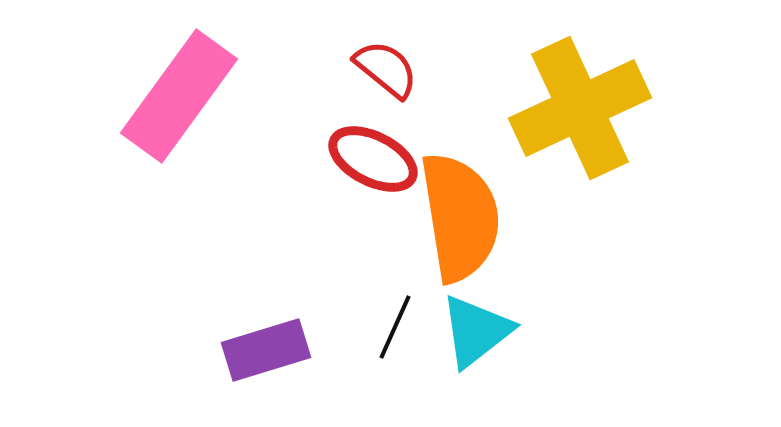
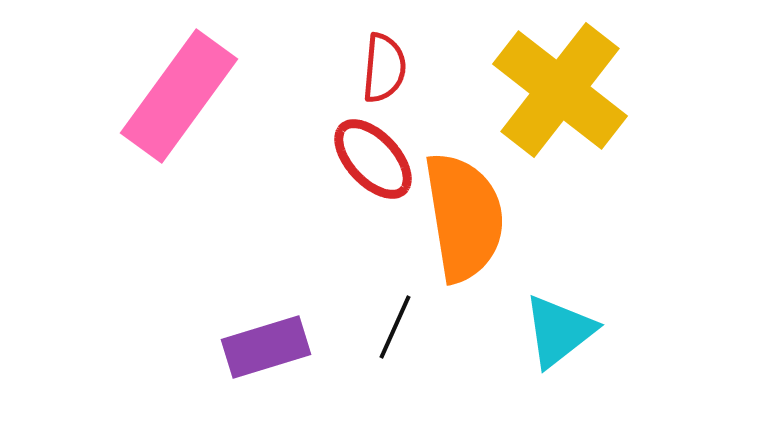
red semicircle: moved 2 px left, 1 px up; rotated 56 degrees clockwise
yellow cross: moved 20 px left, 18 px up; rotated 27 degrees counterclockwise
red ellipse: rotated 20 degrees clockwise
orange semicircle: moved 4 px right
cyan triangle: moved 83 px right
purple rectangle: moved 3 px up
